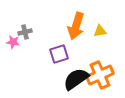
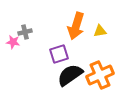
black semicircle: moved 6 px left, 4 px up
